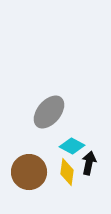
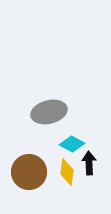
gray ellipse: rotated 36 degrees clockwise
cyan diamond: moved 2 px up
black arrow: rotated 15 degrees counterclockwise
